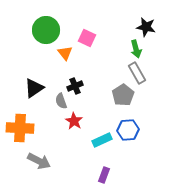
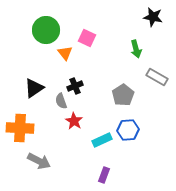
black star: moved 7 px right, 10 px up
gray rectangle: moved 20 px right, 4 px down; rotated 30 degrees counterclockwise
